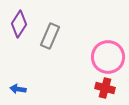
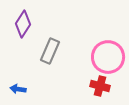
purple diamond: moved 4 px right
gray rectangle: moved 15 px down
red cross: moved 5 px left, 2 px up
